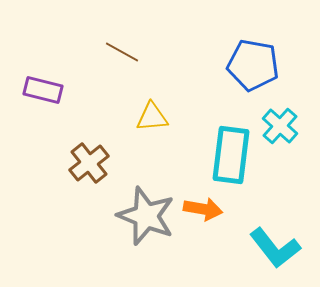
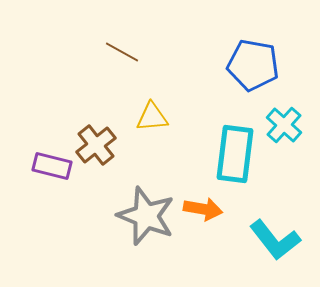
purple rectangle: moved 9 px right, 76 px down
cyan cross: moved 4 px right, 1 px up
cyan rectangle: moved 4 px right, 1 px up
brown cross: moved 7 px right, 18 px up
cyan L-shape: moved 8 px up
